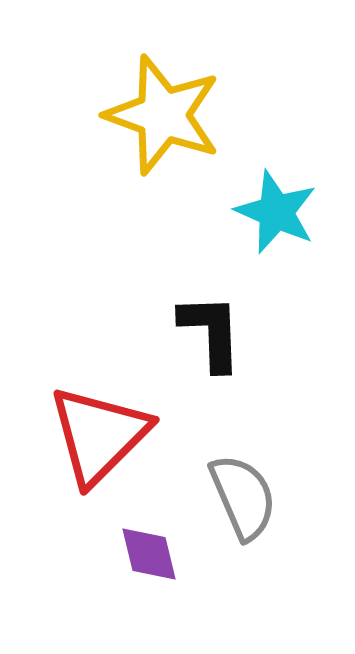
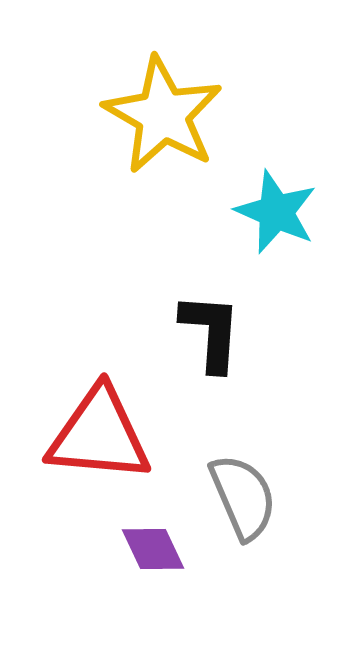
yellow star: rotated 10 degrees clockwise
black L-shape: rotated 6 degrees clockwise
red triangle: rotated 50 degrees clockwise
purple diamond: moved 4 px right, 5 px up; rotated 12 degrees counterclockwise
